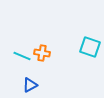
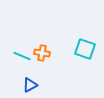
cyan square: moved 5 px left, 2 px down
